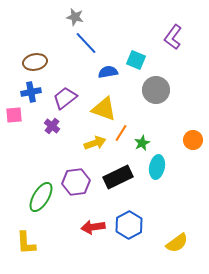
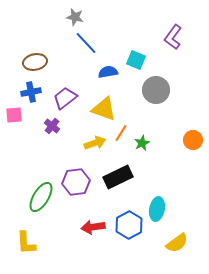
cyan ellipse: moved 42 px down
